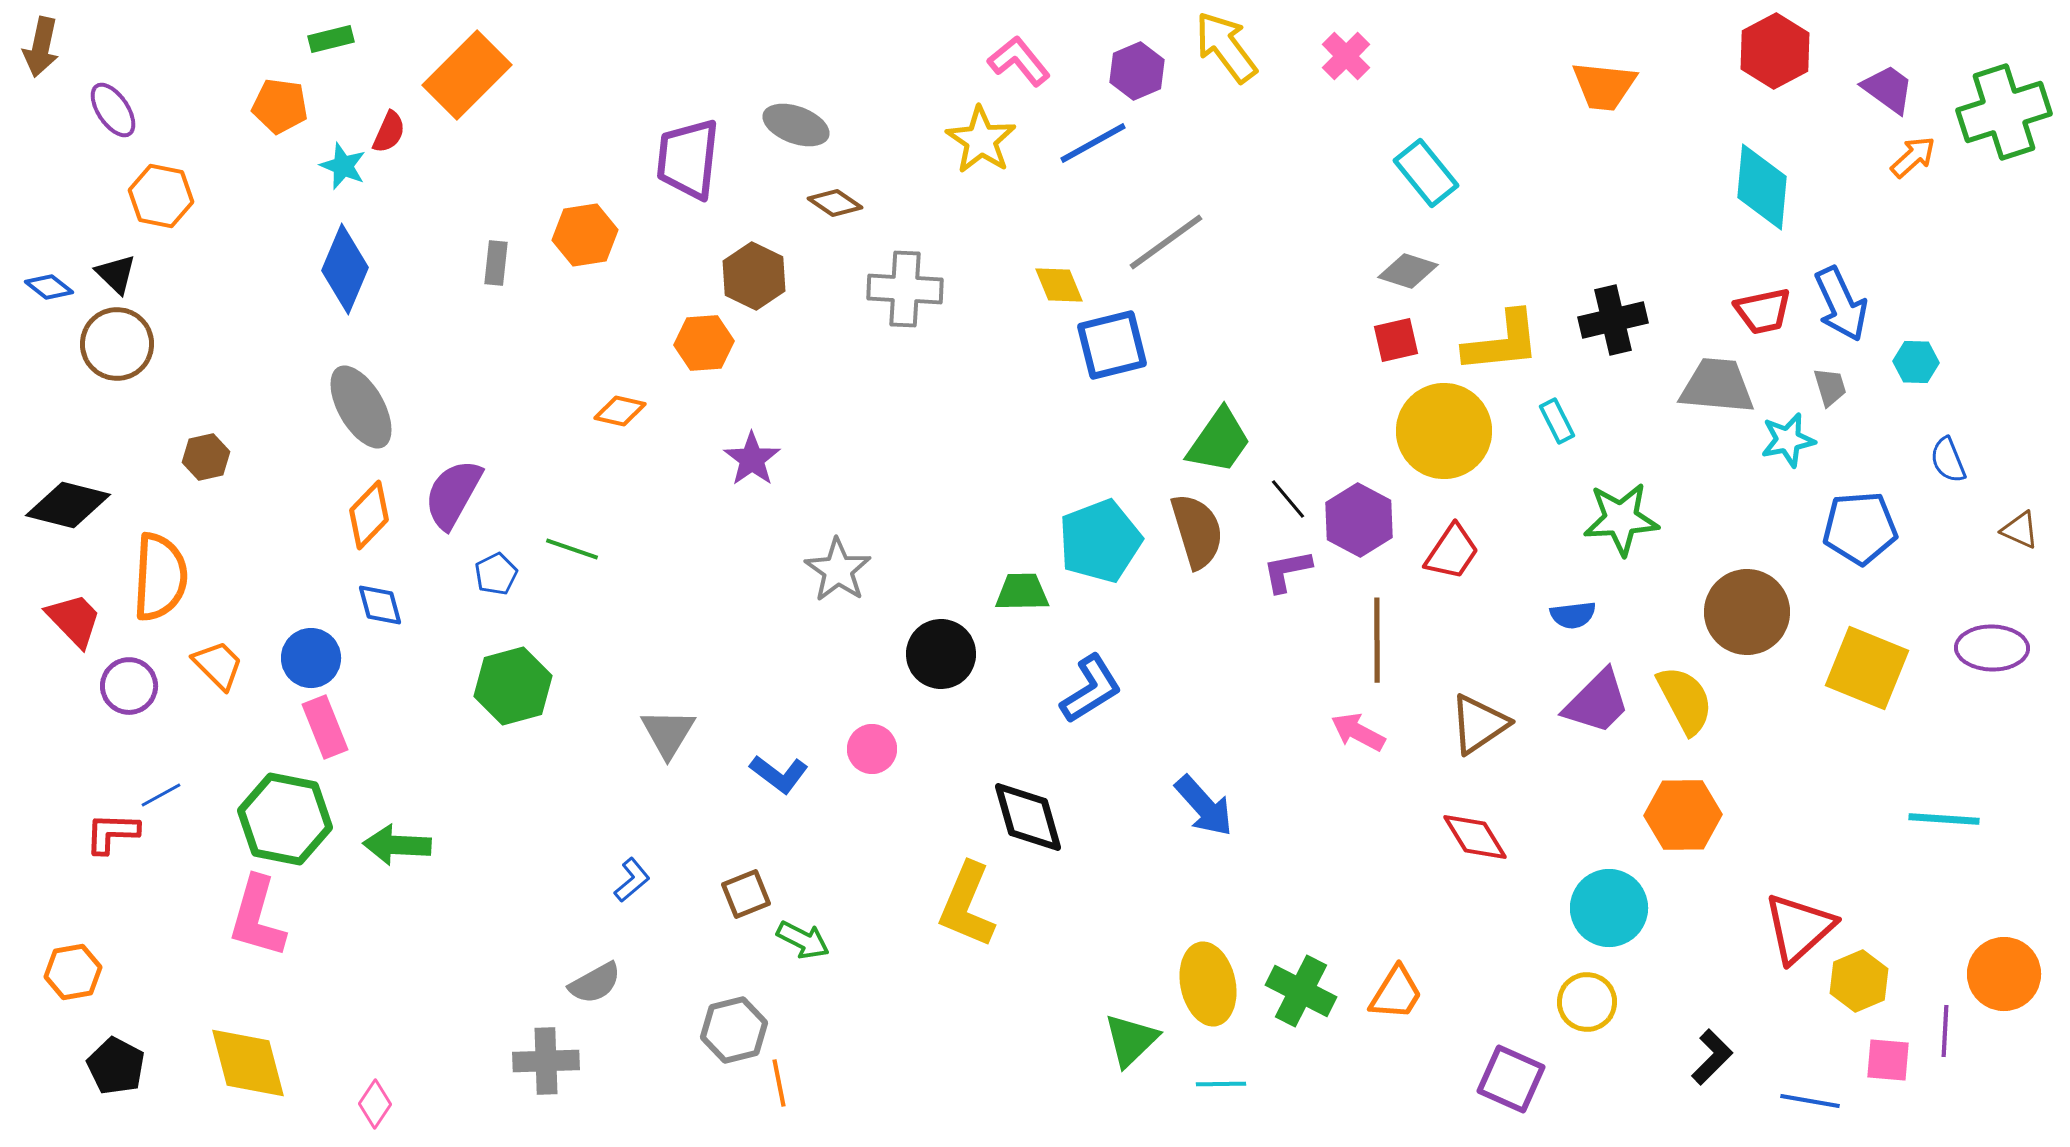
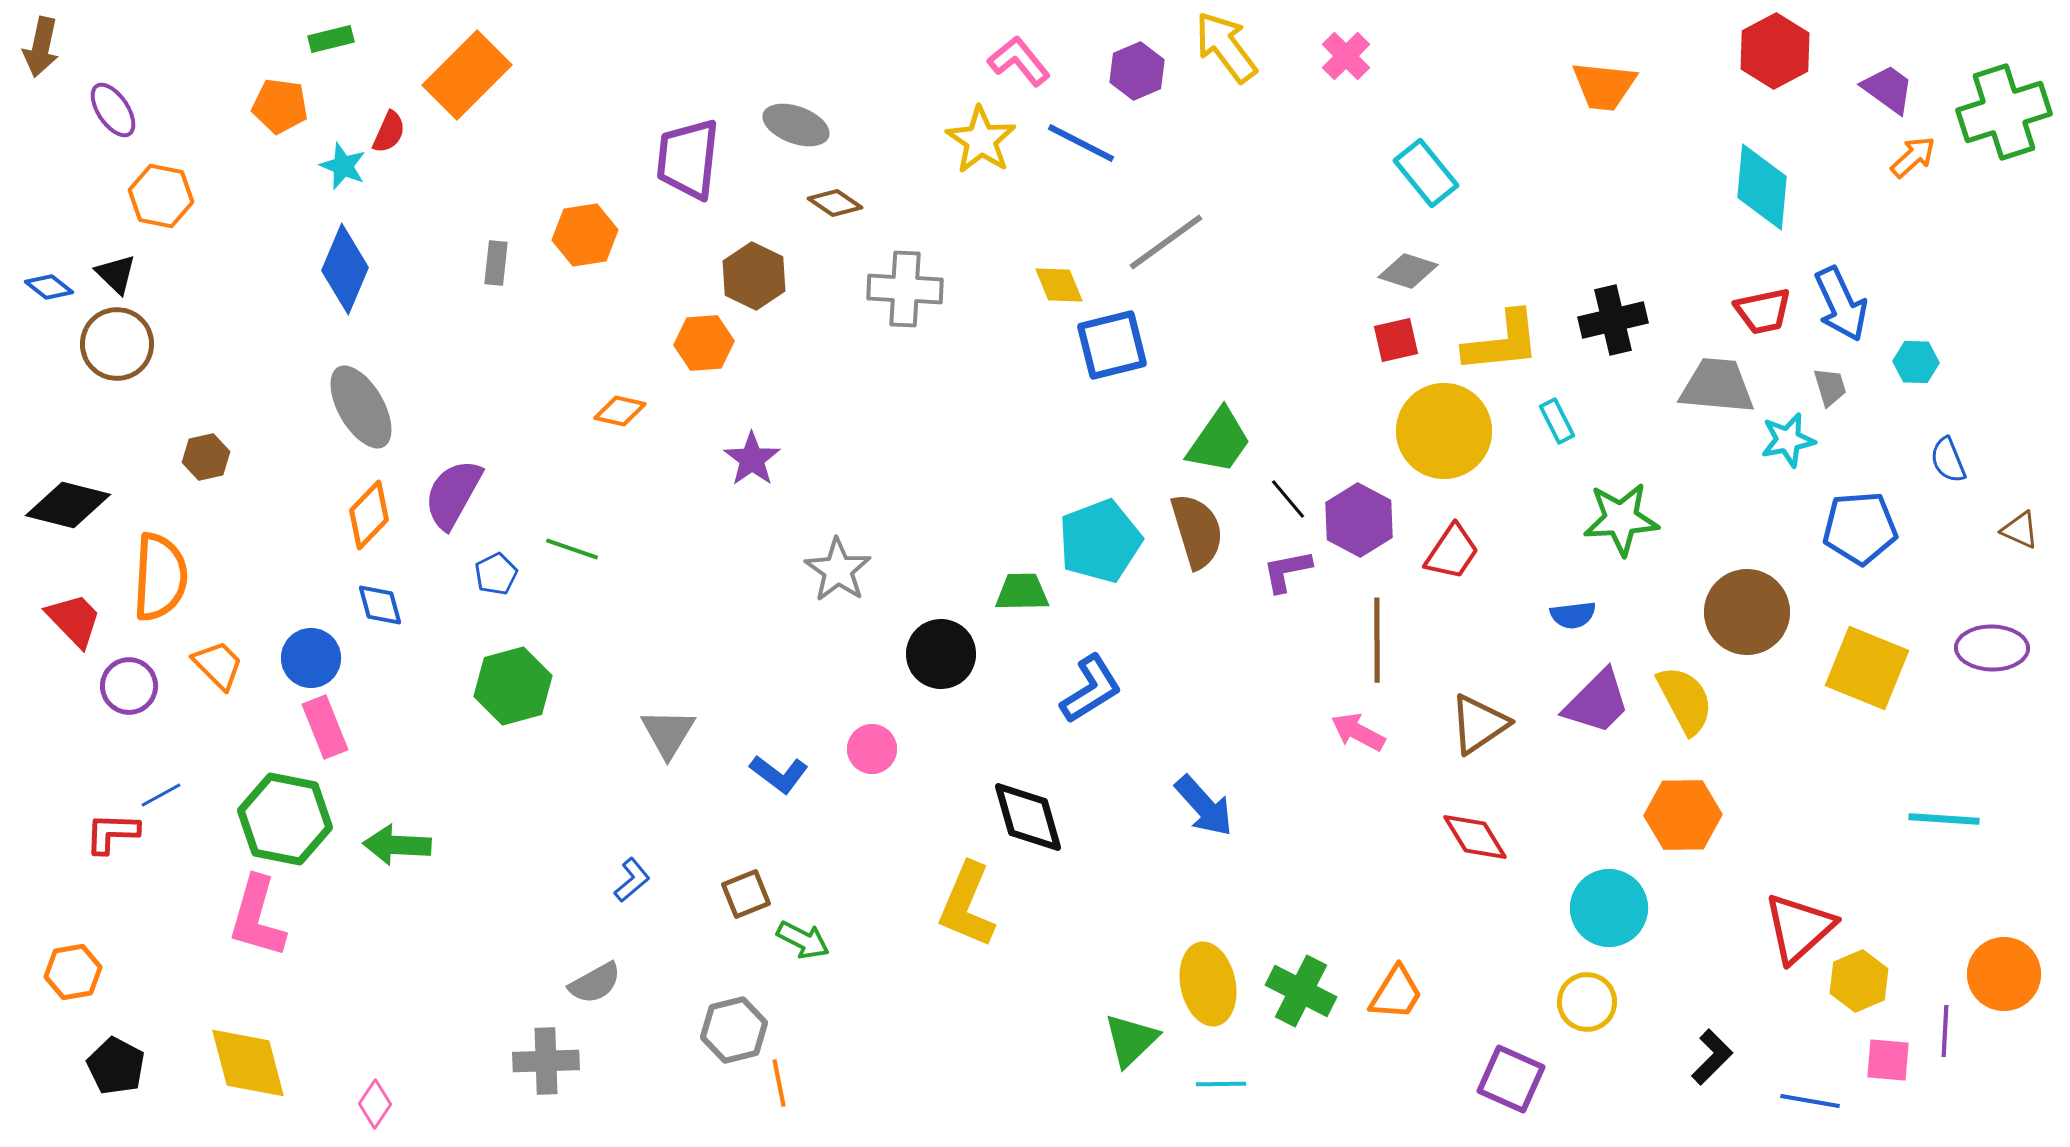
blue line at (1093, 143): moved 12 px left; rotated 56 degrees clockwise
